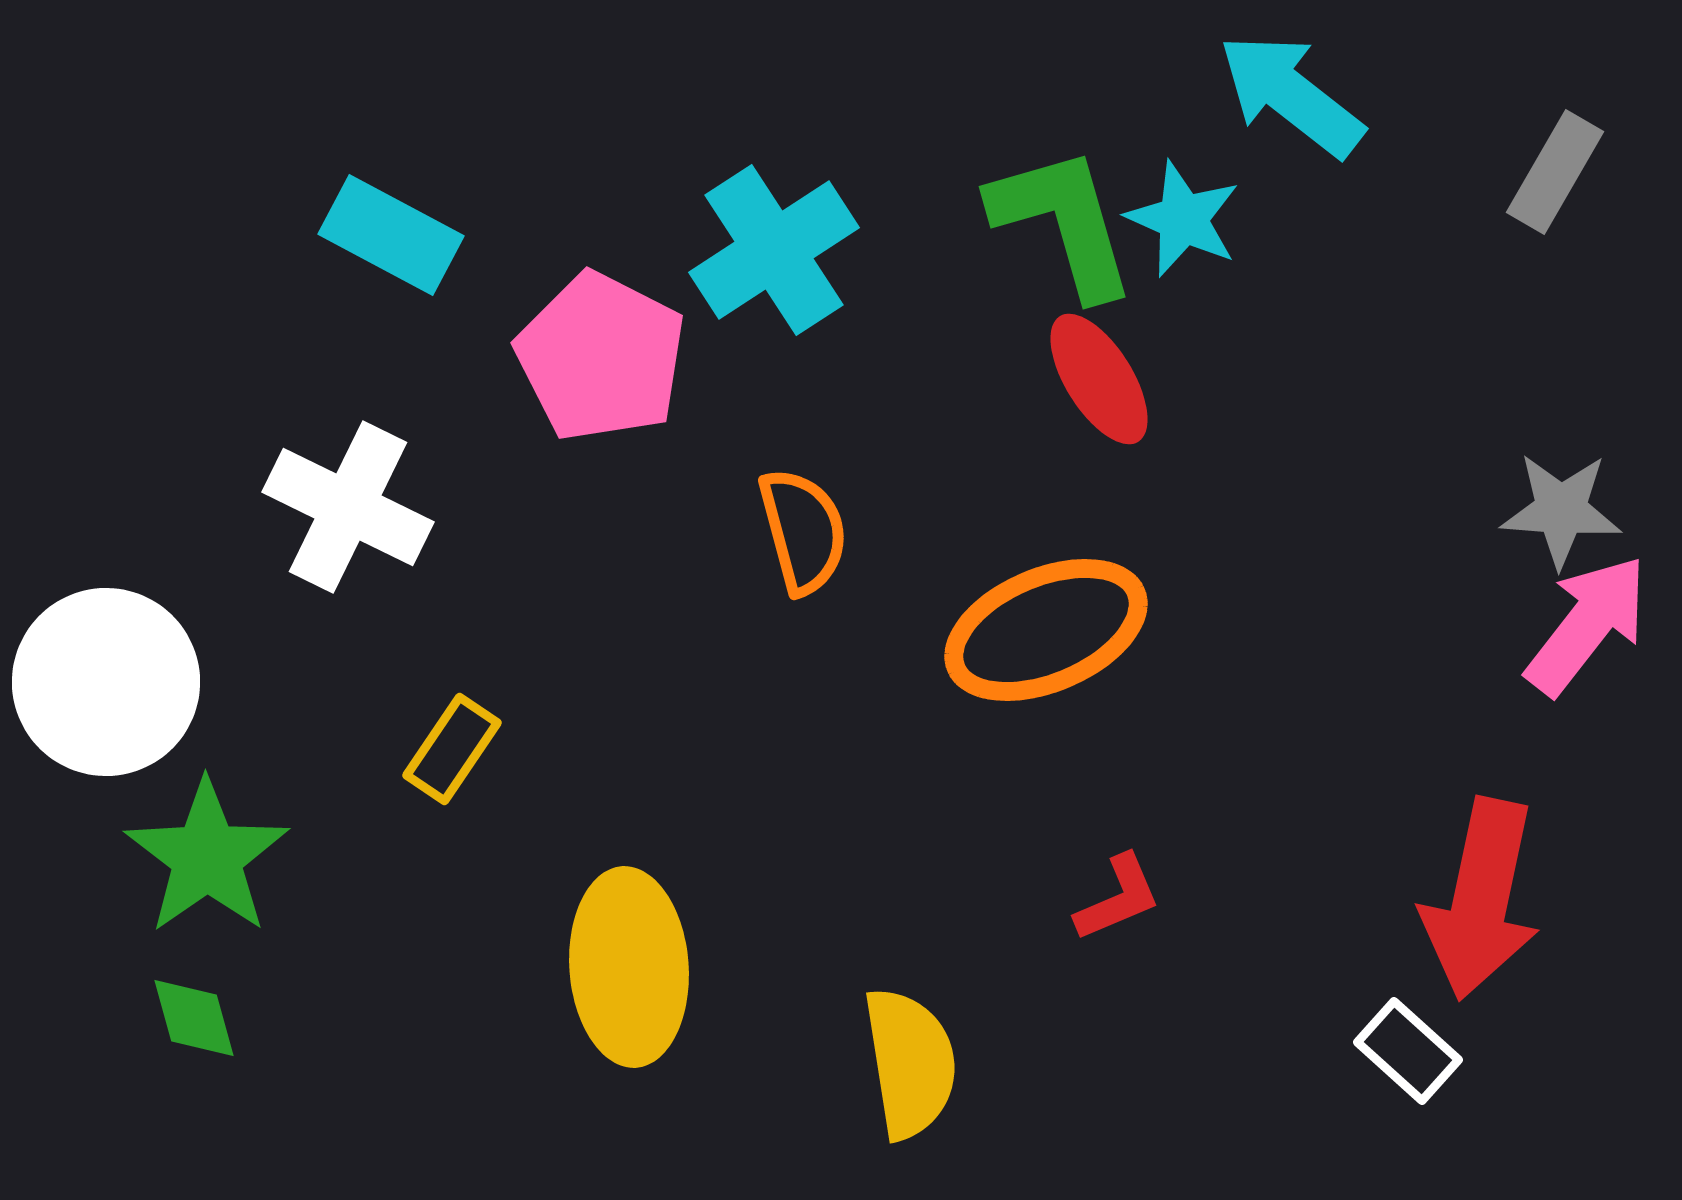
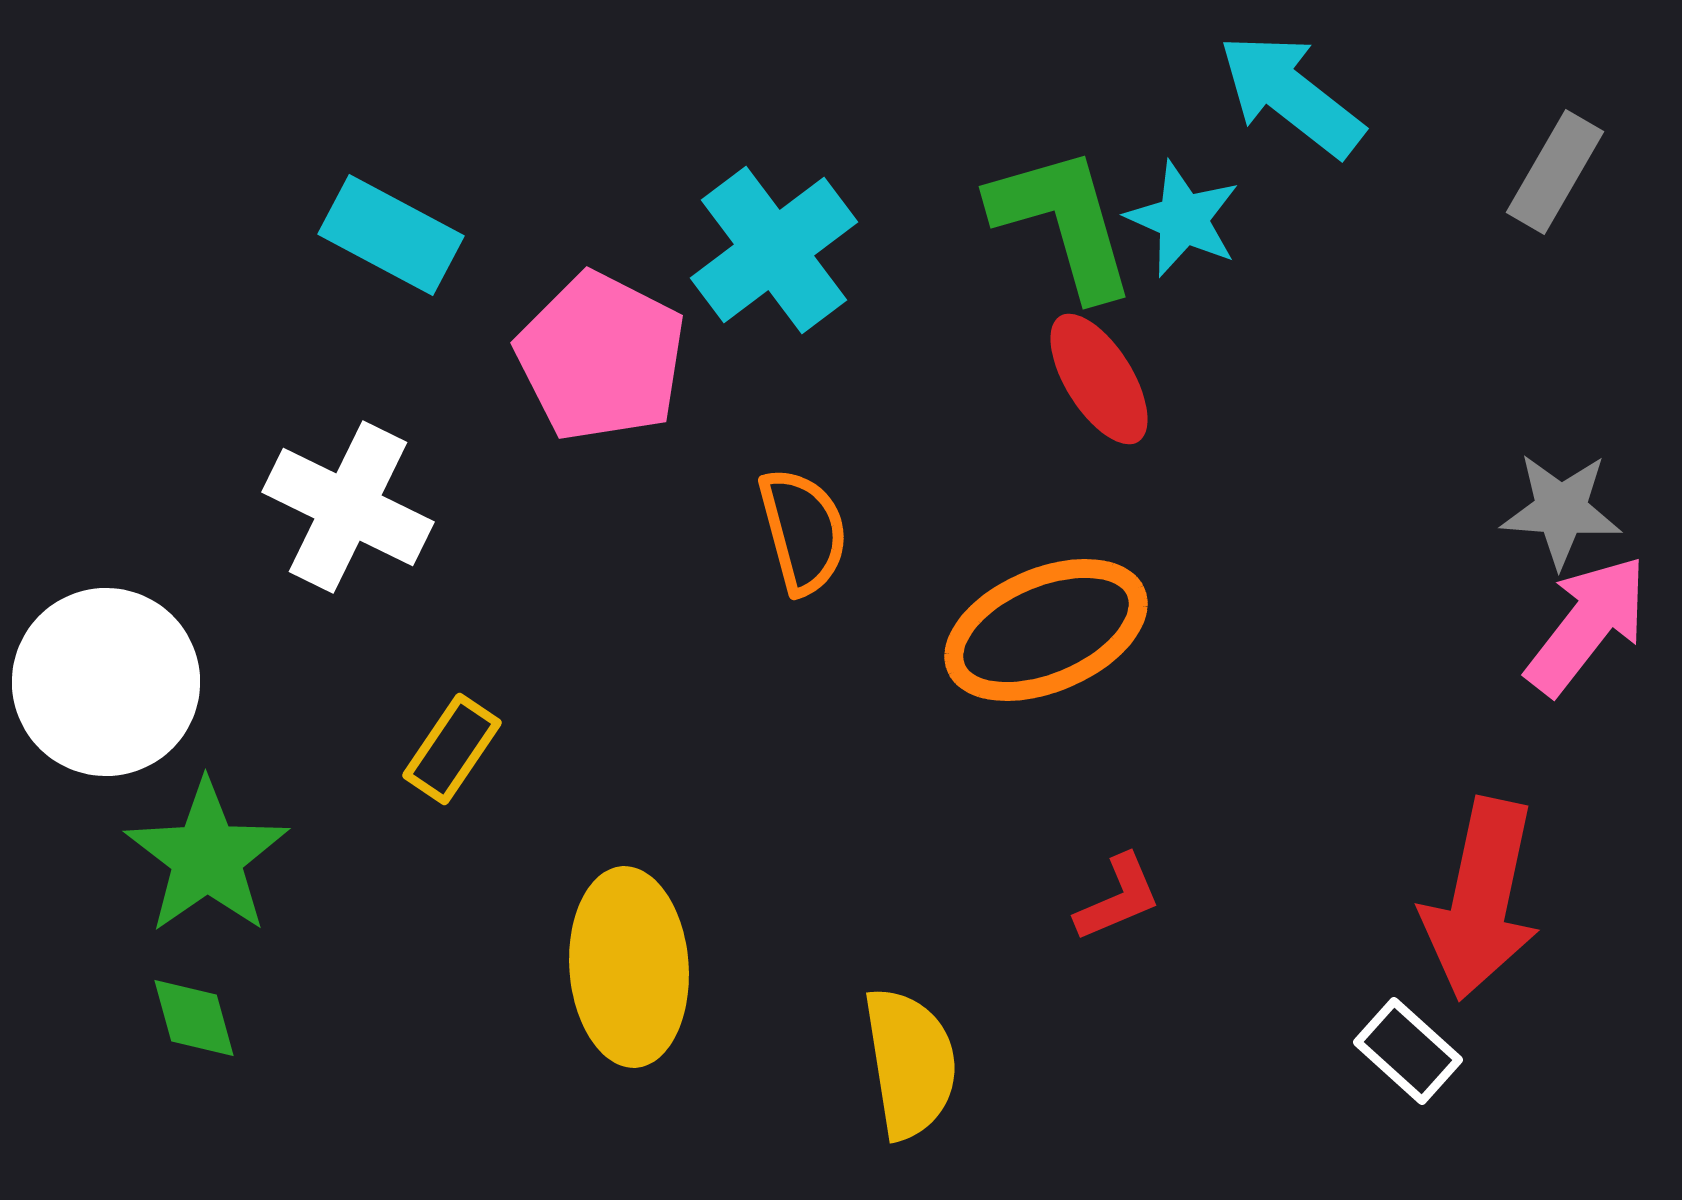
cyan cross: rotated 4 degrees counterclockwise
